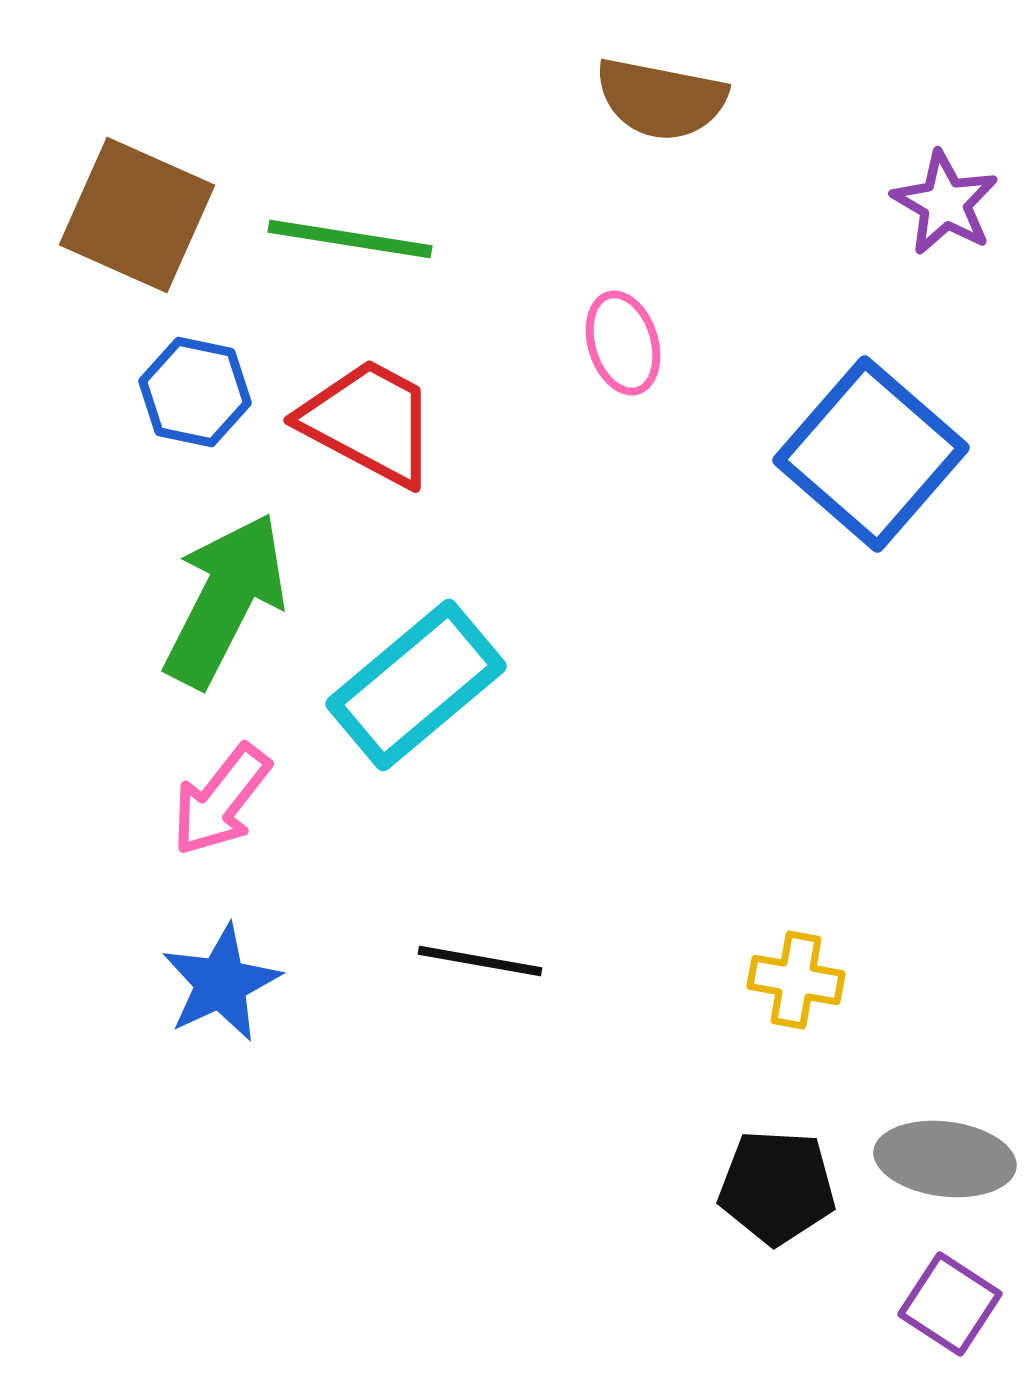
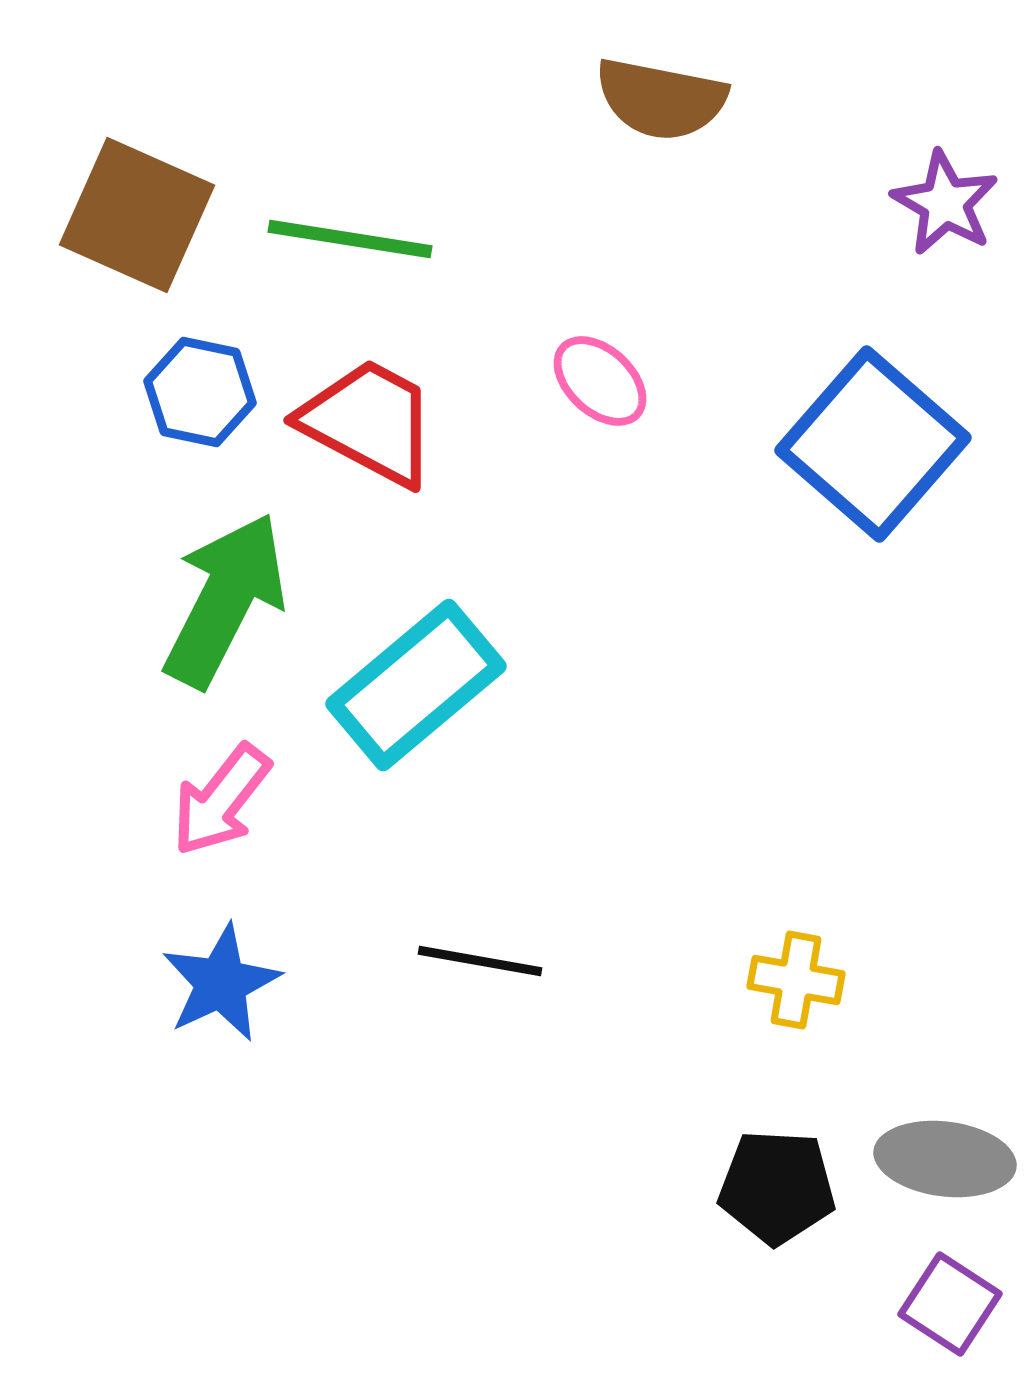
pink ellipse: moved 23 px left, 38 px down; rotated 30 degrees counterclockwise
blue hexagon: moved 5 px right
blue square: moved 2 px right, 10 px up
